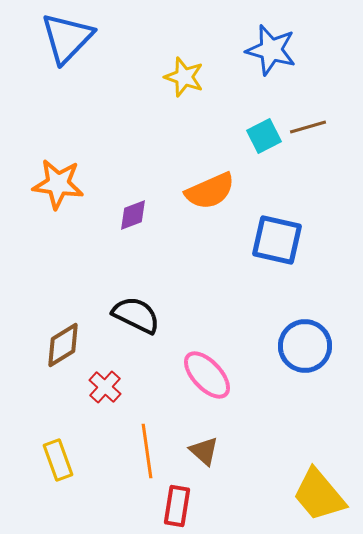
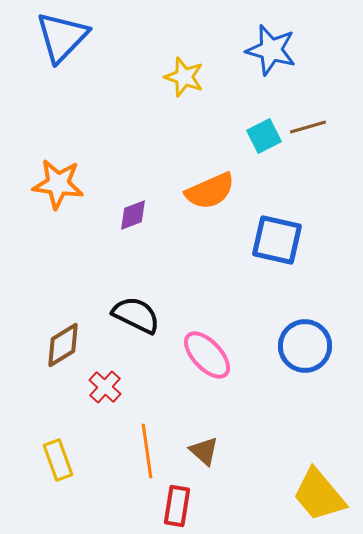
blue triangle: moved 5 px left, 1 px up
pink ellipse: moved 20 px up
